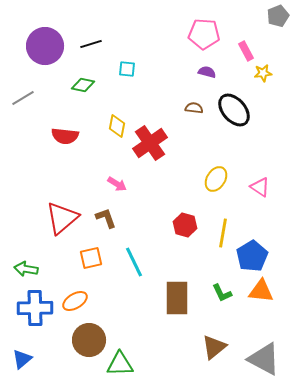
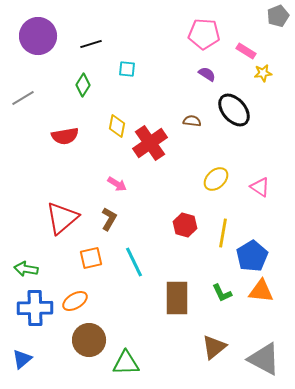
purple circle: moved 7 px left, 10 px up
pink rectangle: rotated 30 degrees counterclockwise
purple semicircle: moved 2 px down; rotated 18 degrees clockwise
green diamond: rotated 70 degrees counterclockwise
brown semicircle: moved 2 px left, 13 px down
red semicircle: rotated 16 degrees counterclockwise
yellow ellipse: rotated 15 degrees clockwise
brown L-shape: moved 3 px right, 1 px down; rotated 50 degrees clockwise
green triangle: moved 6 px right, 1 px up
